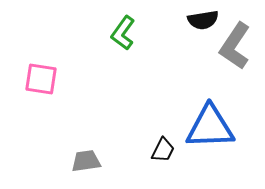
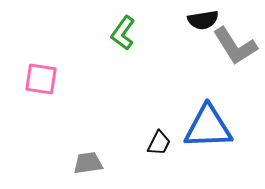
gray L-shape: rotated 66 degrees counterclockwise
blue triangle: moved 2 px left
black trapezoid: moved 4 px left, 7 px up
gray trapezoid: moved 2 px right, 2 px down
